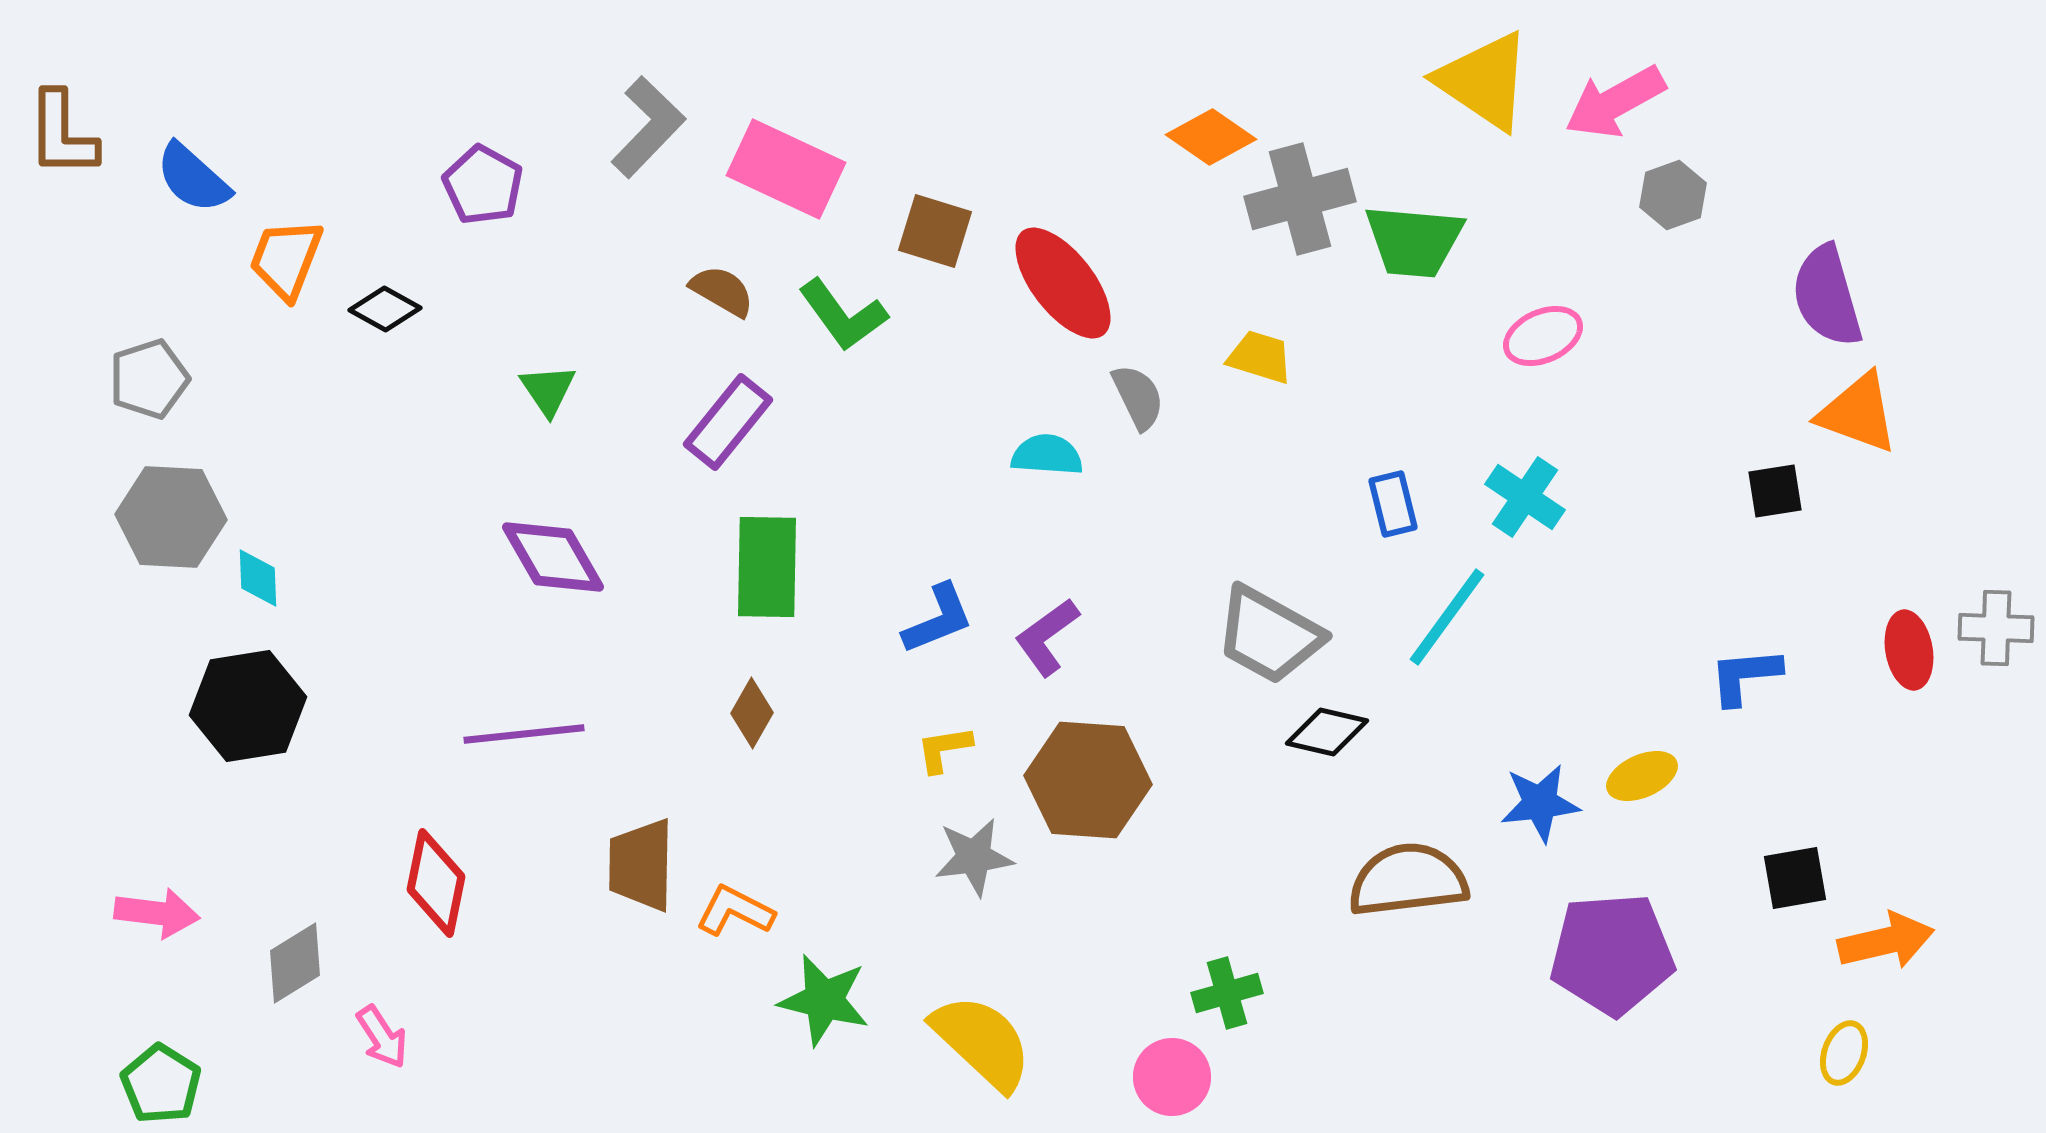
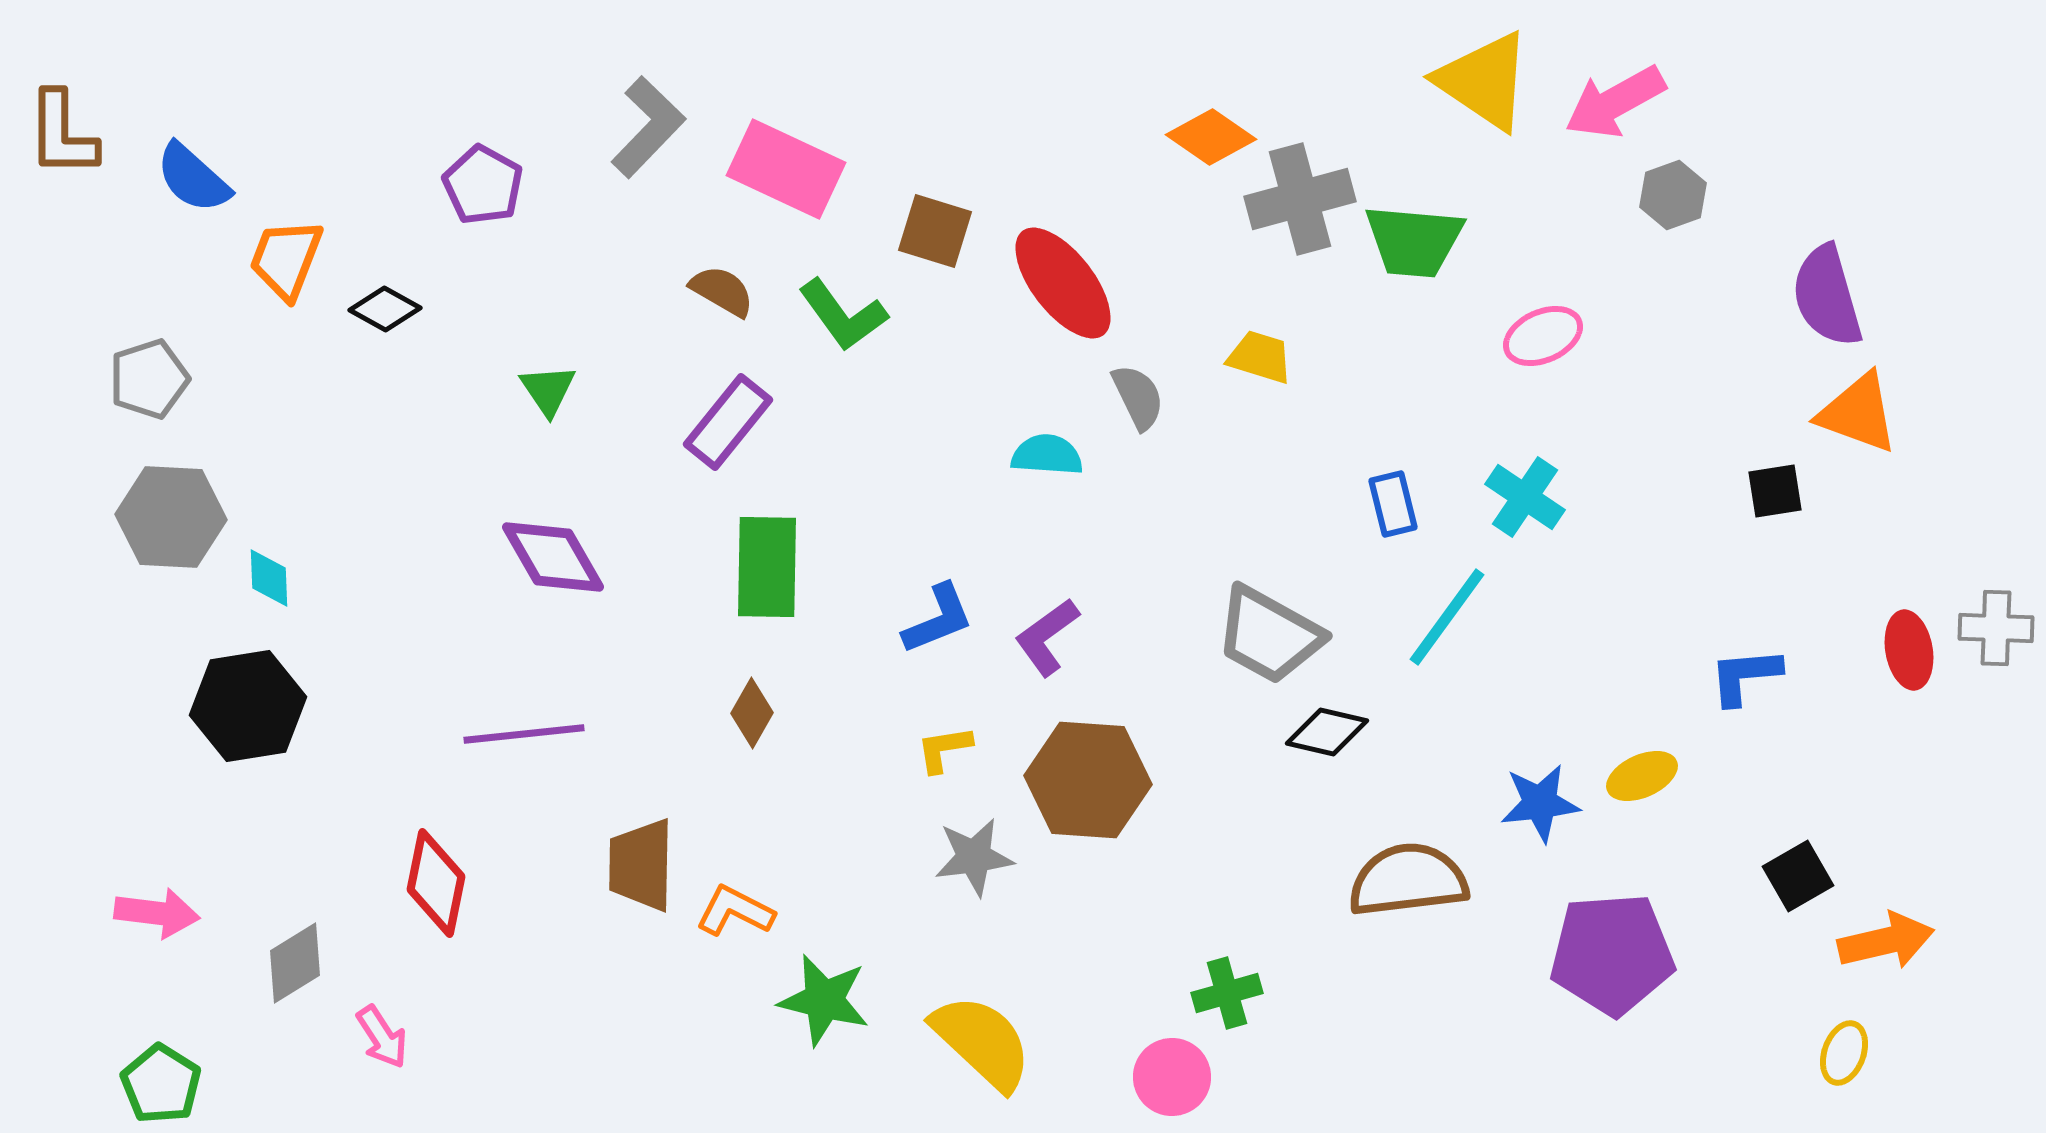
cyan diamond at (258, 578): moved 11 px right
black square at (1795, 878): moved 3 px right, 2 px up; rotated 20 degrees counterclockwise
